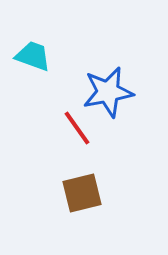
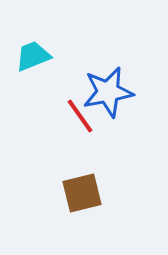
cyan trapezoid: rotated 42 degrees counterclockwise
red line: moved 3 px right, 12 px up
